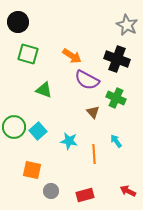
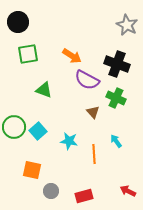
green square: rotated 25 degrees counterclockwise
black cross: moved 5 px down
red rectangle: moved 1 px left, 1 px down
